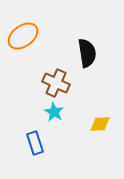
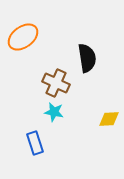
orange ellipse: moved 1 px down
black semicircle: moved 5 px down
cyan star: rotated 18 degrees counterclockwise
yellow diamond: moved 9 px right, 5 px up
